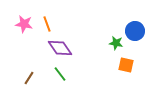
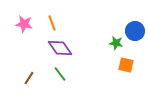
orange line: moved 5 px right, 1 px up
